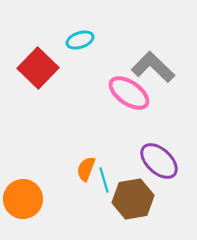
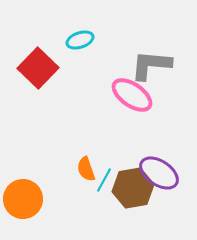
gray L-shape: moved 2 px left, 2 px up; rotated 39 degrees counterclockwise
pink ellipse: moved 3 px right, 2 px down
purple ellipse: moved 12 px down; rotated 9 degrees counterclockwise
orange semicircle: rotated 40 degrees counterclockwise
cyan line: rotated 45 degrees clockwise
brown hexagon: moved 11 px up
